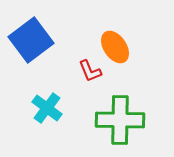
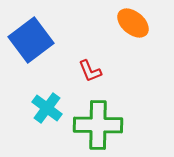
orange ellipse: moved 18 px right, 24 px up; rotated 16 degrees counterclockwise
green cross: moved 22 px left, 5 px down
